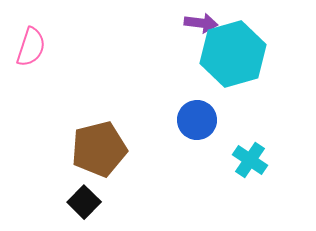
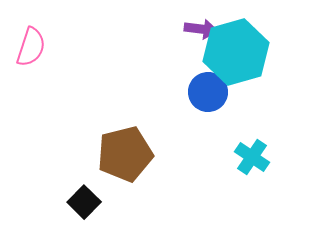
purple arrow: moved 6 px down
cyan hexagon: moved 3 px right, 2 px up
blue circle: moved 11 px right, 28 px up
brown pentagon: moved 26 px right, 5 px down
cyan cross: moved 2 px right, 3 px up
